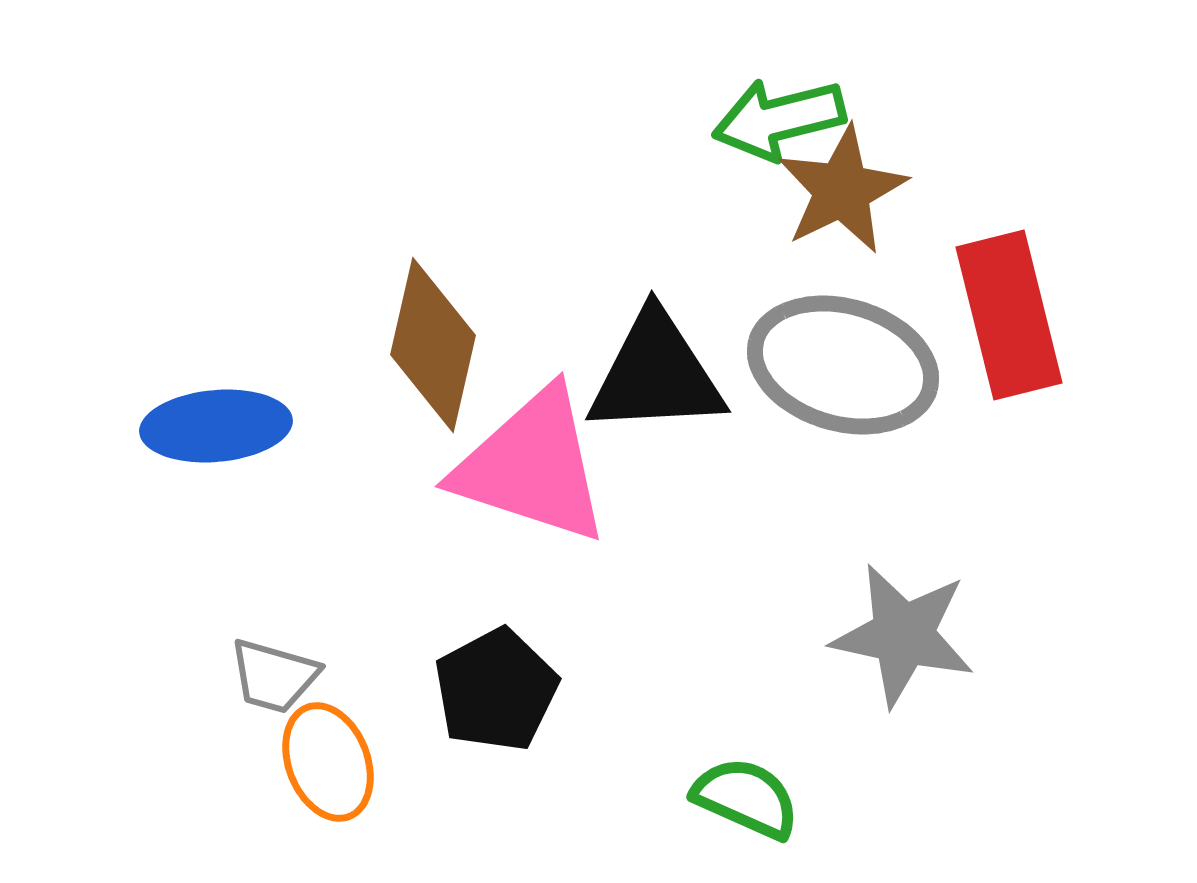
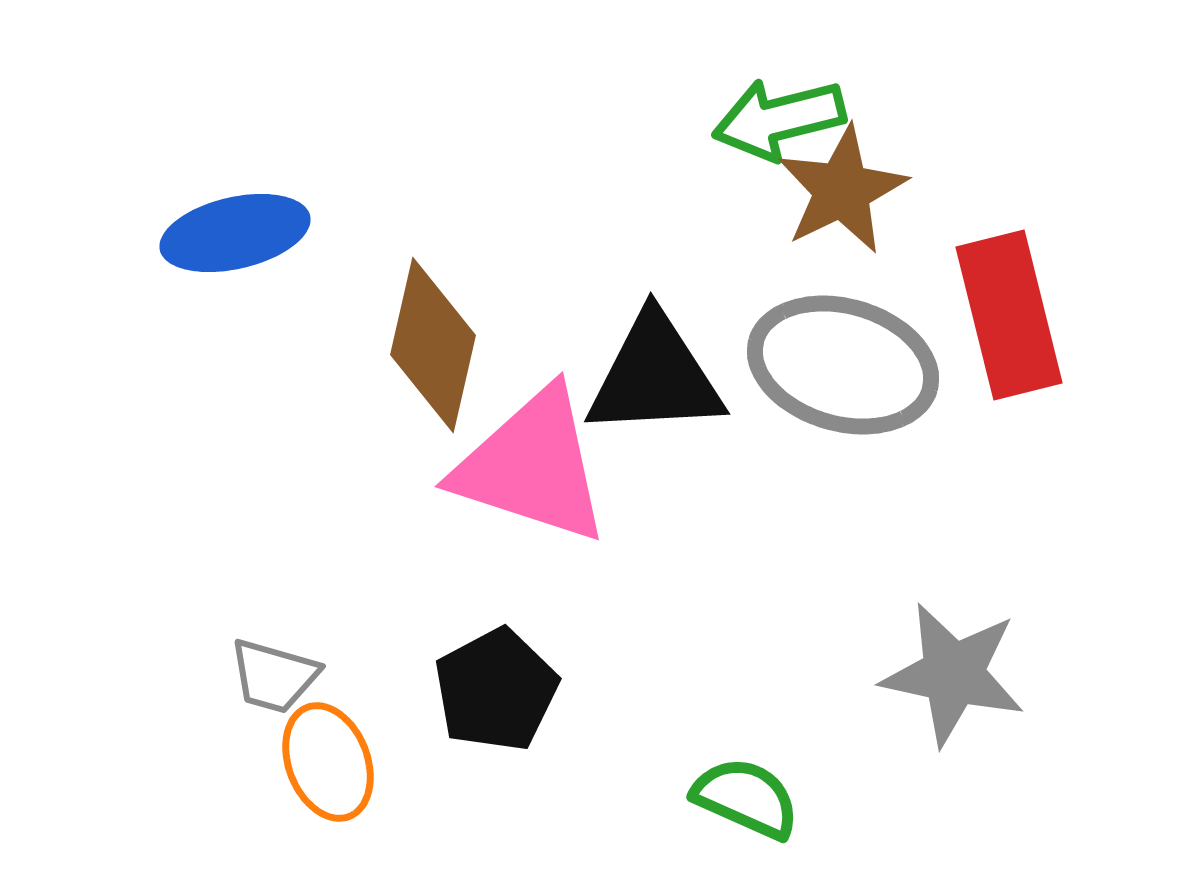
black triangle: moved 1 px left, 2 px down
blue ellipse: moved 19 px right, 193 px up; rotated 8 degrees counterclockwise
gray star: moved 50 px right, 39 px down
